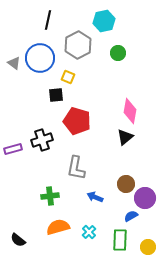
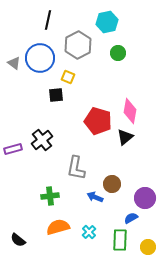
cyan hexagon: moved 3 px right, 1 px down
red pentagon: moved 21 px right
black cross: rotated 20 degrees counterclockwise
brown circle: moved 14 px left
blue semicircle: moved 2 px down
